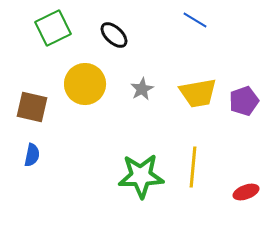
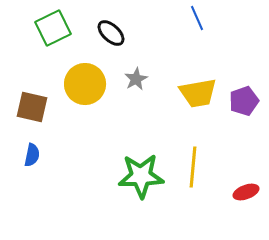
blue line: moved 2 px right, 2 px up; rotated 35 degrees clockwise
black ellipse: moved 3 px left, 2 px up
gray star: moved 6 px left, 10 px up
